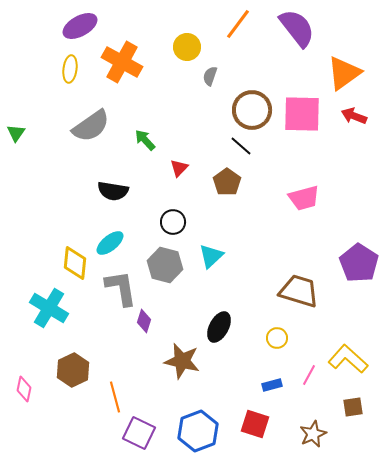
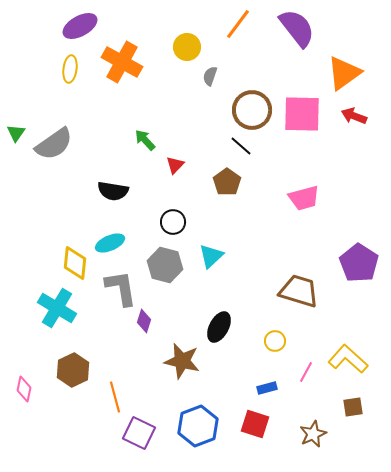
gray semicircle at (91, 126): moved 37 px left, 18 px down
red triangle at (179, 168): moved 4 px left, 3 px up
cyan ellipse at (110, 243): rotated 16 degrees clockwise
cyan cross at (49, 308): moved 8 px right
yellow circle at (277, 338): moved 2 px left, 3 px down
pink line at (309, 375): moved 3 px left, 3 px up
blue rectangle at (272, 385): moved 5 px left, 3 px down
blue hexagon at (198, 431): moved 5 px up
